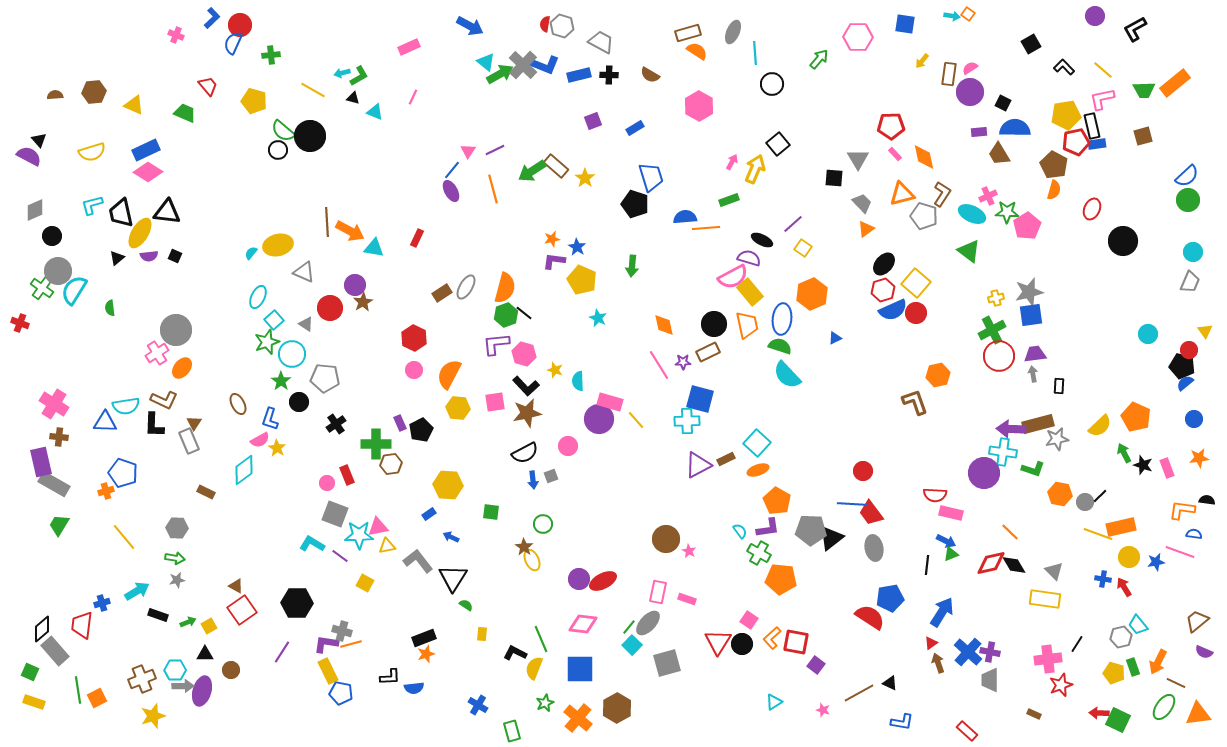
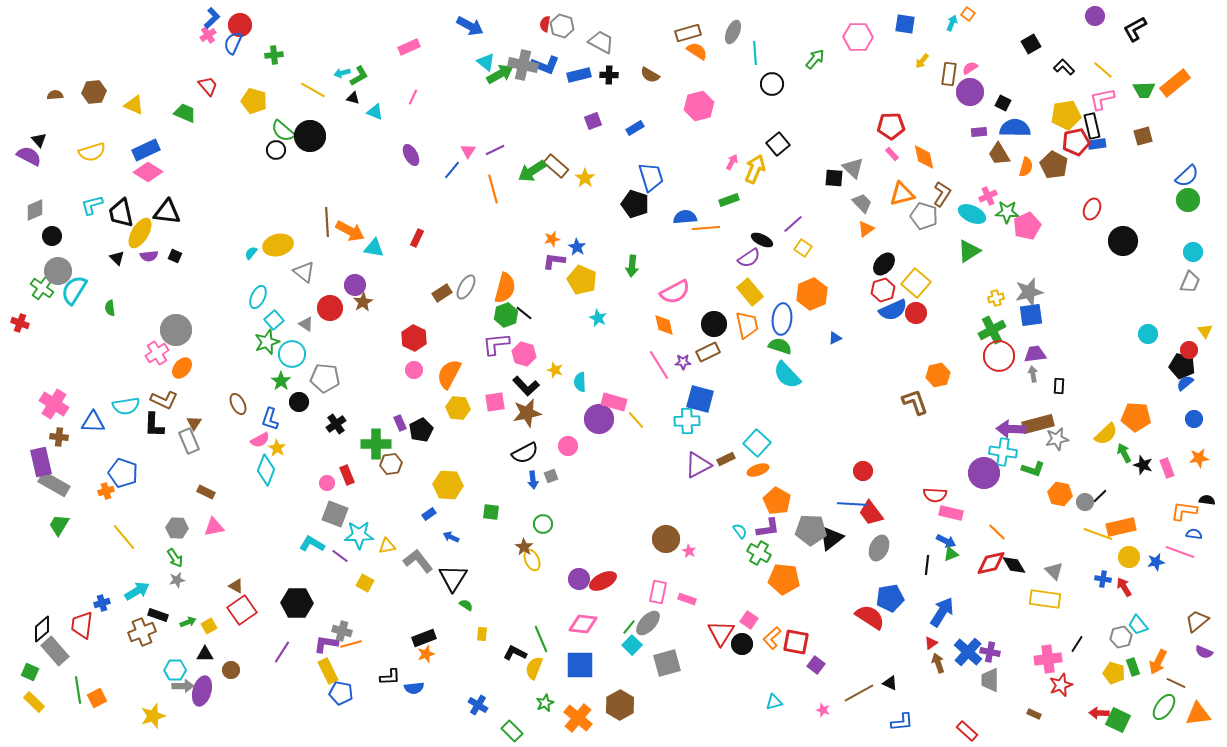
cyan arrow at (952, 16): moved 7 px down; rotated 77 degrees counterclockwise
pink cross at (176, 35): moved 32 px right; rotated 35 degrees clockwise
green cross at (271, 55): moved 3 px right
green arrow at (819, 59): moved 4 px left
gray cross at (523, 65): rotated 32 degrees counterclockwise
pink hexagon at (699, 106): rotated 16 degrees clockwise
black circle at (278, 150): moved 2 px left
pink rectangle at (895, 154): moved 3 px left
gray triangle at (858, 159): moved 5 px left, 9 px down; rotated 15 degrees counterclockwise
orange semicircle at (1054, 190): moved 28 px left, 23 px up
purple ellipse at (451, 191): moved 40 px left, 36 px up
pink pentagon at (1027, 226): rotated 8 degrees clockwise
green triangle at (969, 251): rotated 50 degrees clockwise
black triangle at (117, 258): rotated 35 degrees counterclockwise
purple semicircle at (749, 258): rotated 130 degrees clockwise
gray triangle at (304, 272): rotated 15 degrees clockwise
pink semicircle at (733, 277): moved 58 px left, 15 px down
cyan semicircle at (578, 381): moved 2 px right, 1 px down
pink rectangle at (610, 402): moved 4 px right
orange pentagon at (1136, 417): rotated 20 degrees counterclockwise
blue triangle at (105, 422): moved 12 px left
yellow semicircle at (1100, 426): moved 6 px right, 8 px down
cyan diamond at (244, 470): moved 22 px right; rotated 32 degrees counterclockwise
orange L-shape at (1182, 510): moved 2 px right, 1 px down
pink triangle at (378, 527): moved 164 px left
orange line at (1010, 532): moved 13 px left
gray ellipse at (874, 548): moved 5 px right; rotated 35 degrees clockwise
green arrow at (175, 558): rotated 48 degrees clockwise
orange pentagon at (781, 579): moved 3 px right
red triangle at (718, 642): moved 3 px right, 9 px up
blue square at (580, 669): moved 4 px up
brown cross at (142, 679): moved 47 px up
yellow rectangle at (34, 702): rotated 25 degrees clockwise
cyan triangle at (774, 702): rotated 18 degrees clockwise
brown hexagon at (617, 708): moved 3 px right, 3 px up
blue L-shape at (902, 722): rotated 15 degrees counterclockwise
green rectangle at (512, 731): rotated 30 degrees counterclockwise
